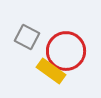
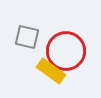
gray square: rotated 15 degrees counterclockwise
